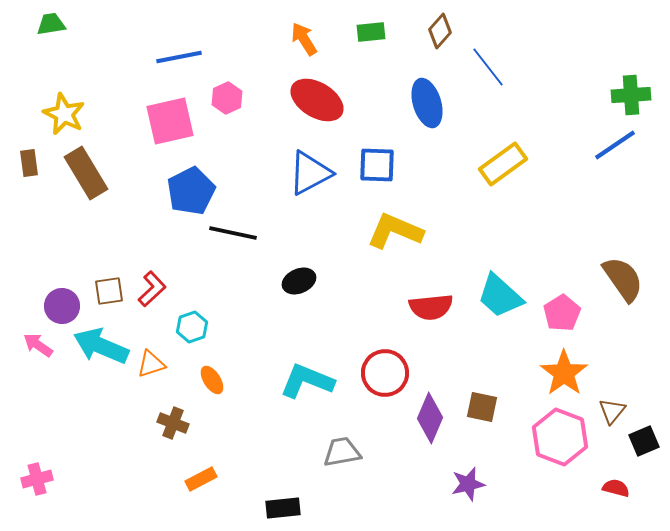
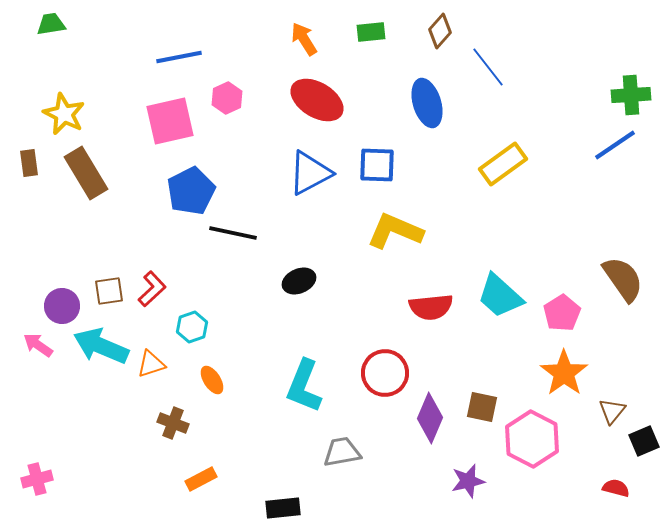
cyan L-shape at (307, 381): moved 3 px left, 5 px down; rotated 90 degrees counterclockwise
pink hexagon at (560, 437): moved 28 px left, 2 px down; rotated 6 degrees clockwise
purple star at (468, 484): moved 3 px up
